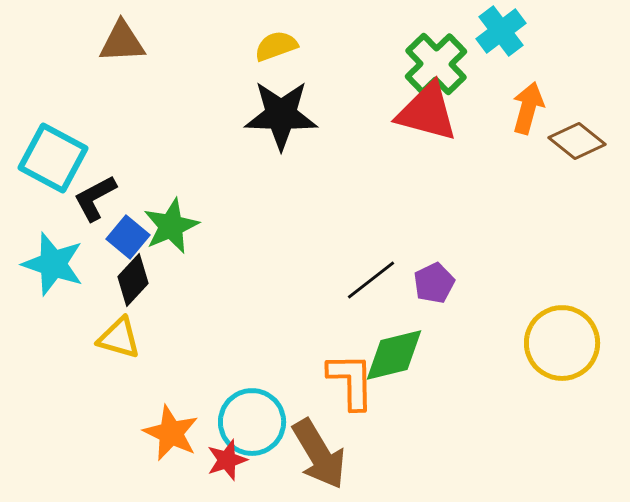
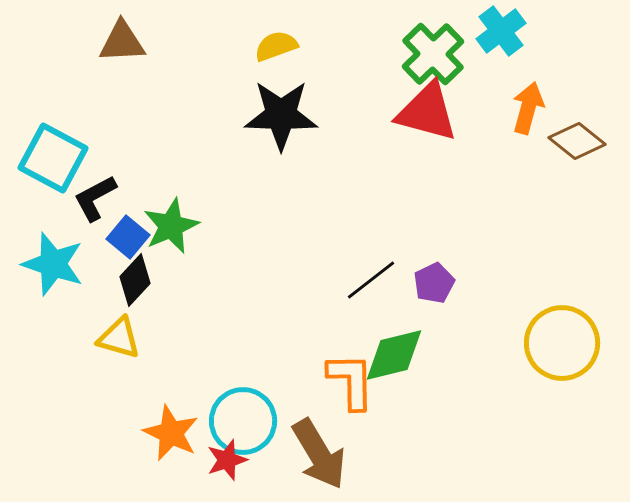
green cross: moved 3 px left, 10 px up
black diamond: moved 2 px right
cyan circle: moved 9 px left, 1 px up
